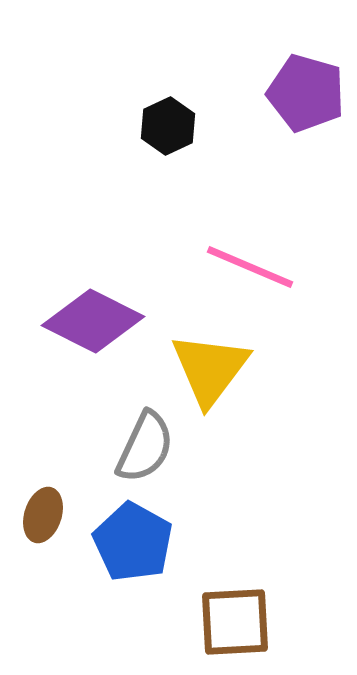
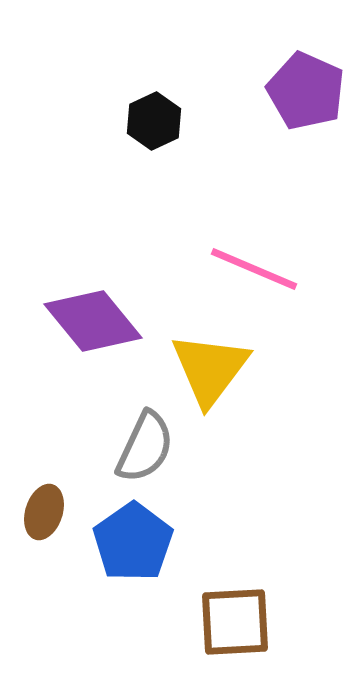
purple pentagon: moved 2 px up; rotated 8 degrees clockwise
black hexagon: moved 14 px left, 5 px up
pink line: moved 4 px right, 2 px down
purple diamond: rotated 24 degrees clockwise
brown ellipse: moved 1 px right, 3 px up
blue pentagon: rotated 8 degrees clockwise
